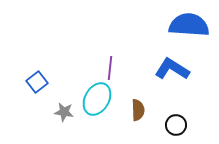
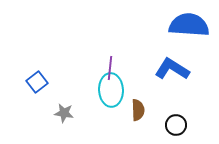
cyan ellipse: moved 14 px right, 9 px up; rotated 32 degrees counterclockwise
gray star: moved 1 px down
